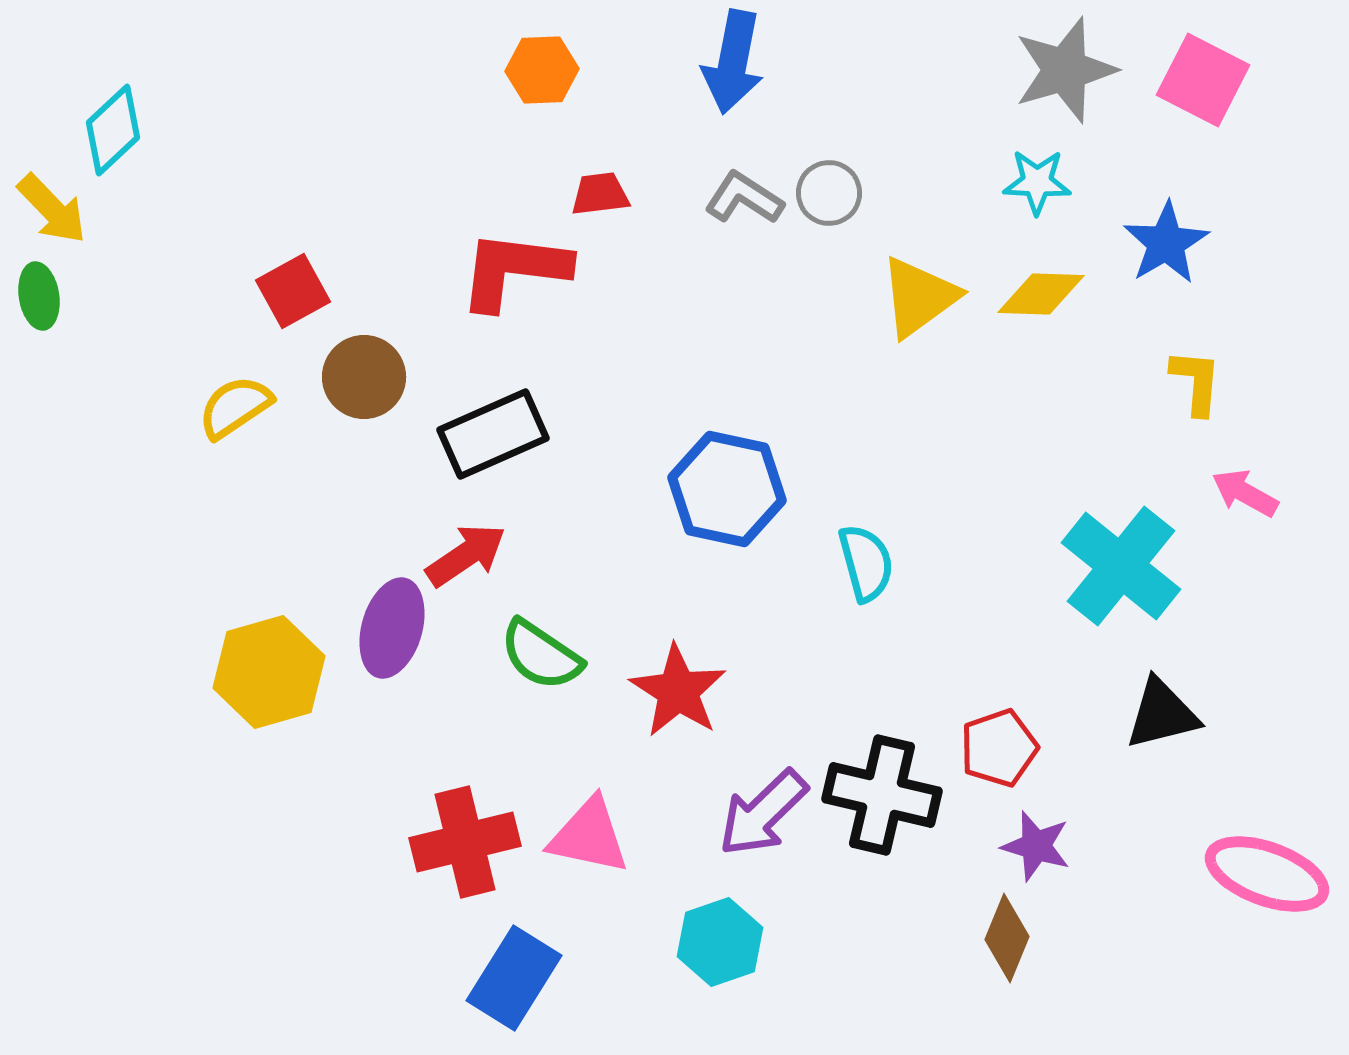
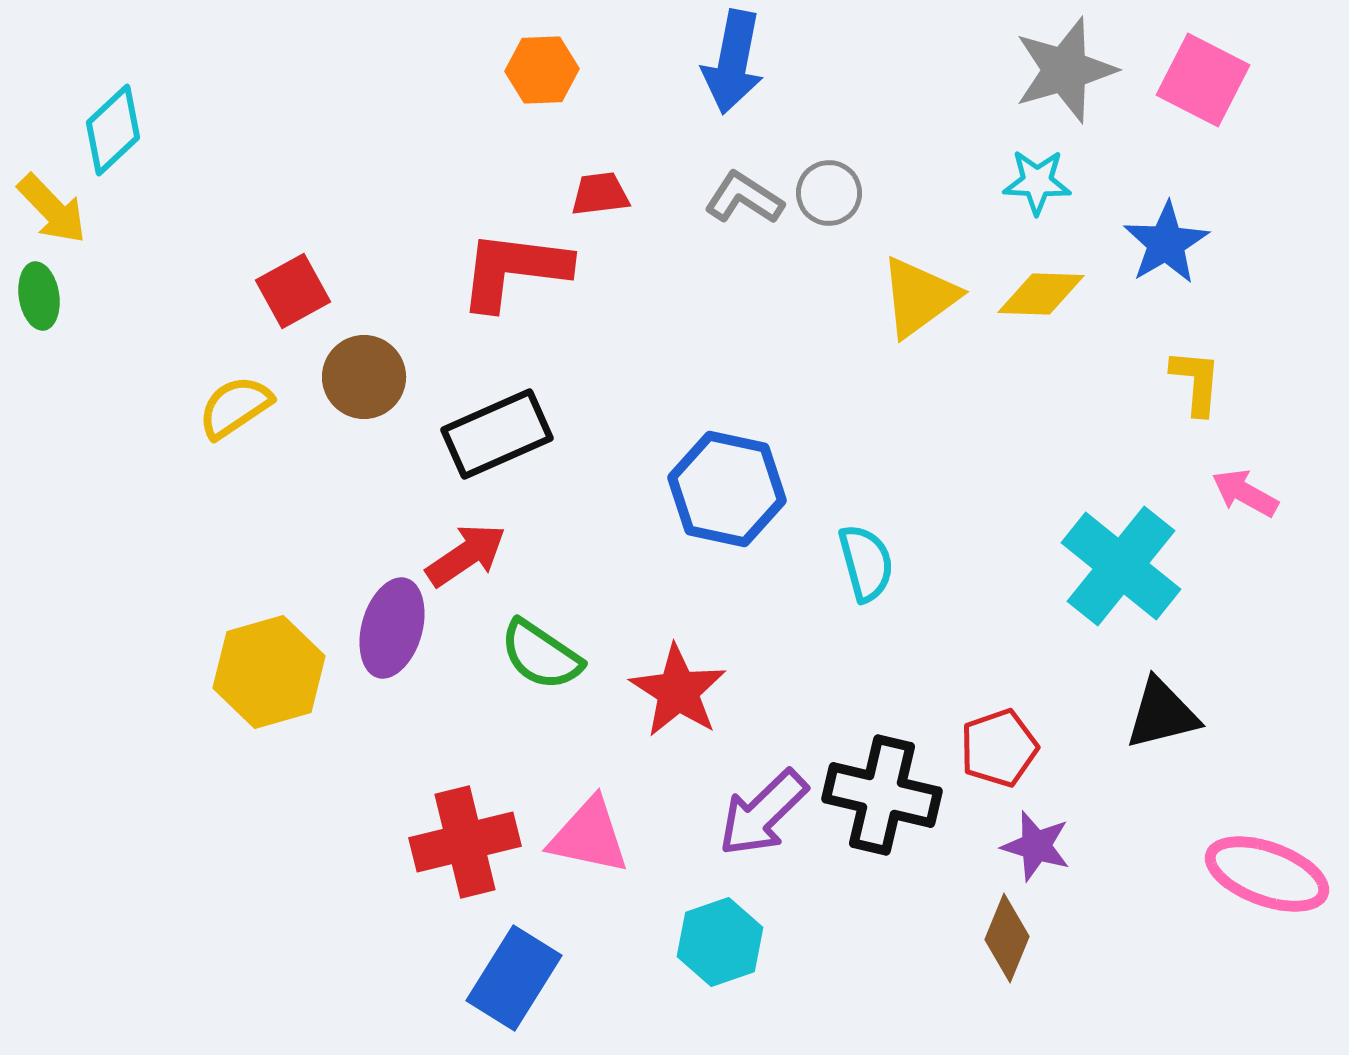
black rectangle: moved 4 px right
